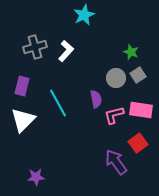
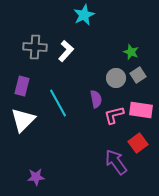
gray cross: rotated 20 degrees clockwise
